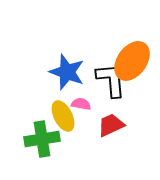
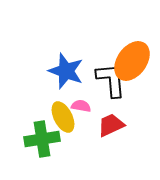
blue star: moved 1 px left, 1 px up
pink semicircle: moved 2 px down
yellow ellipse: moved 1 px down
